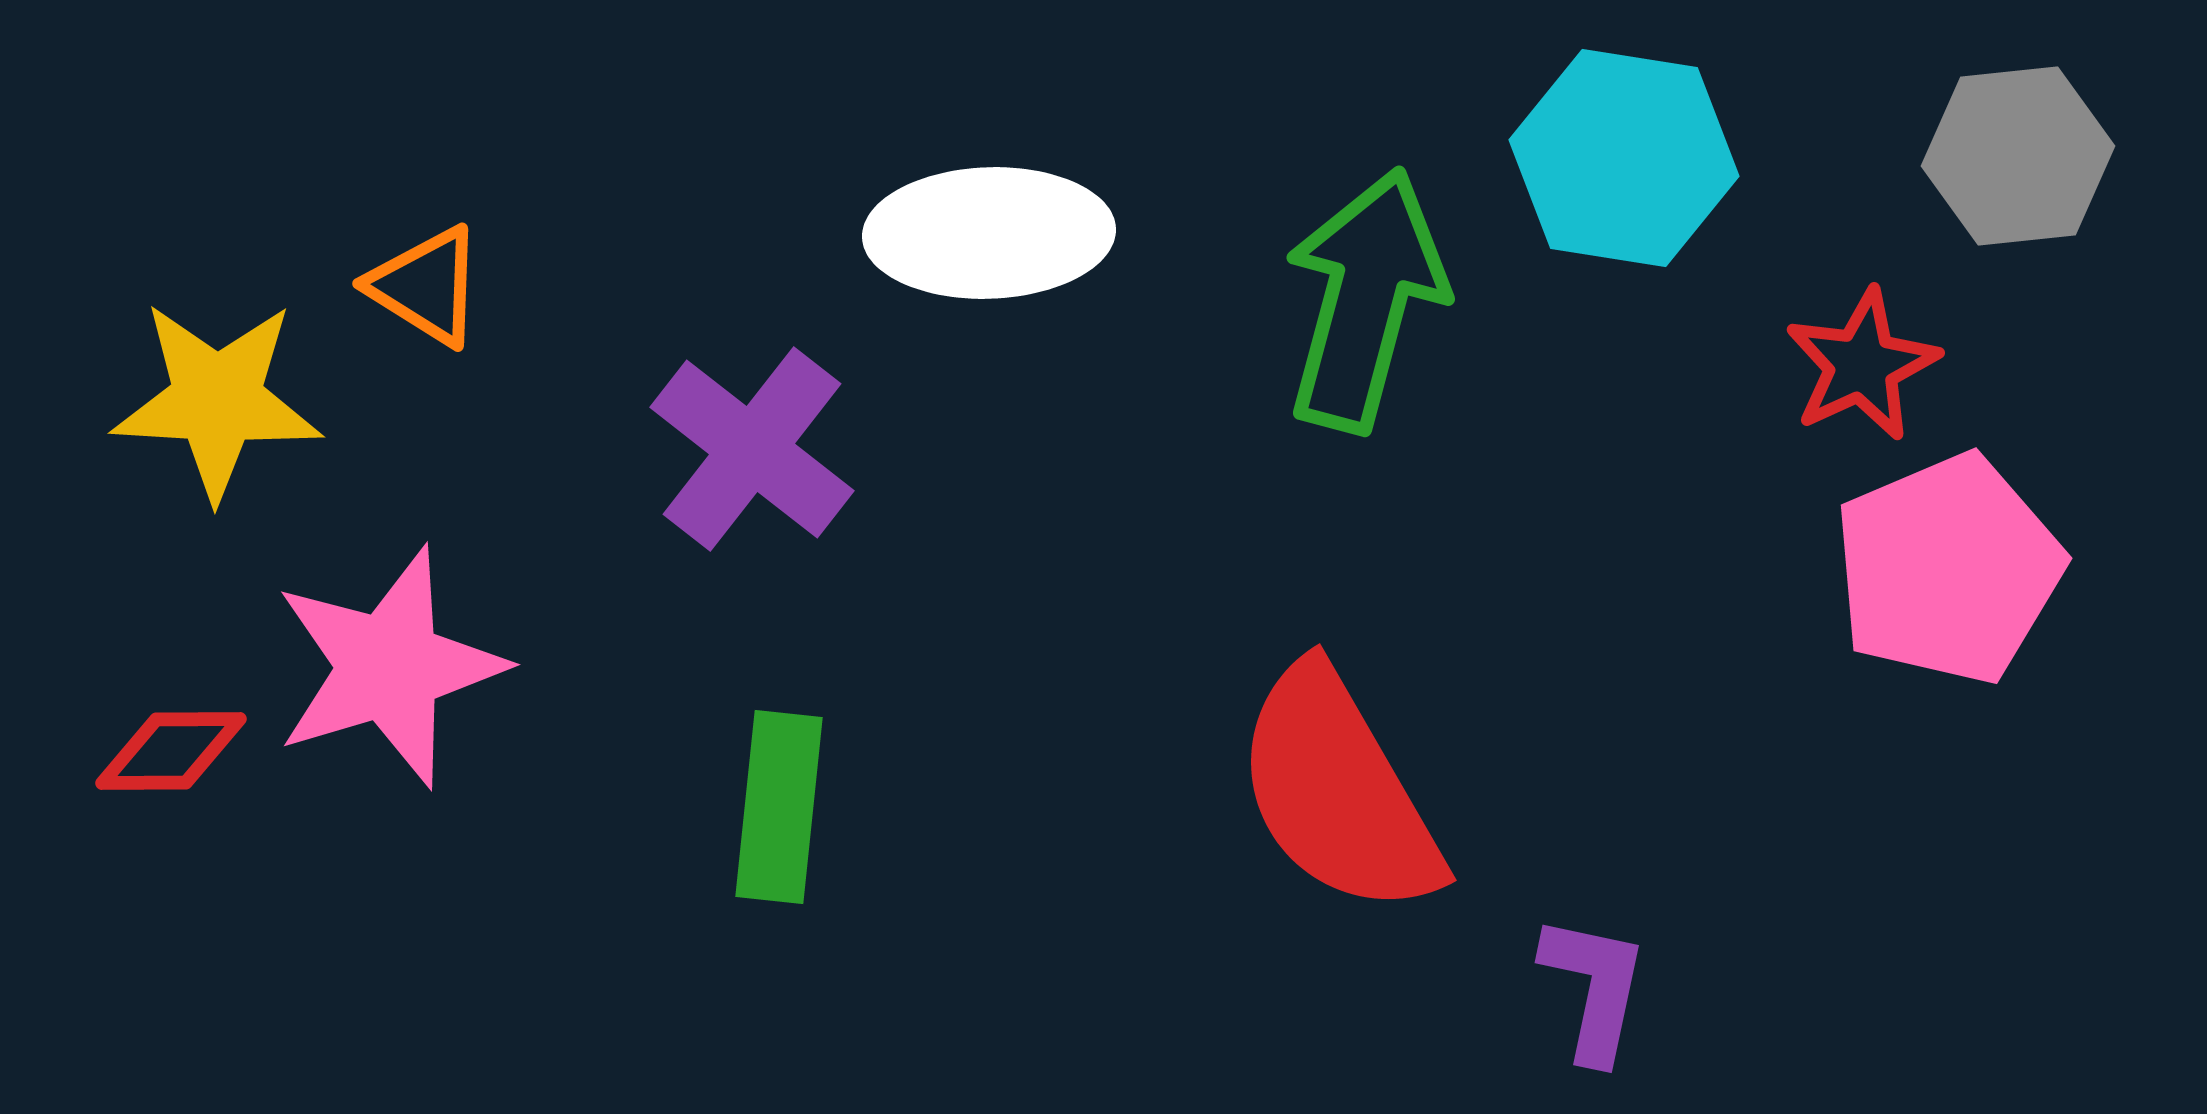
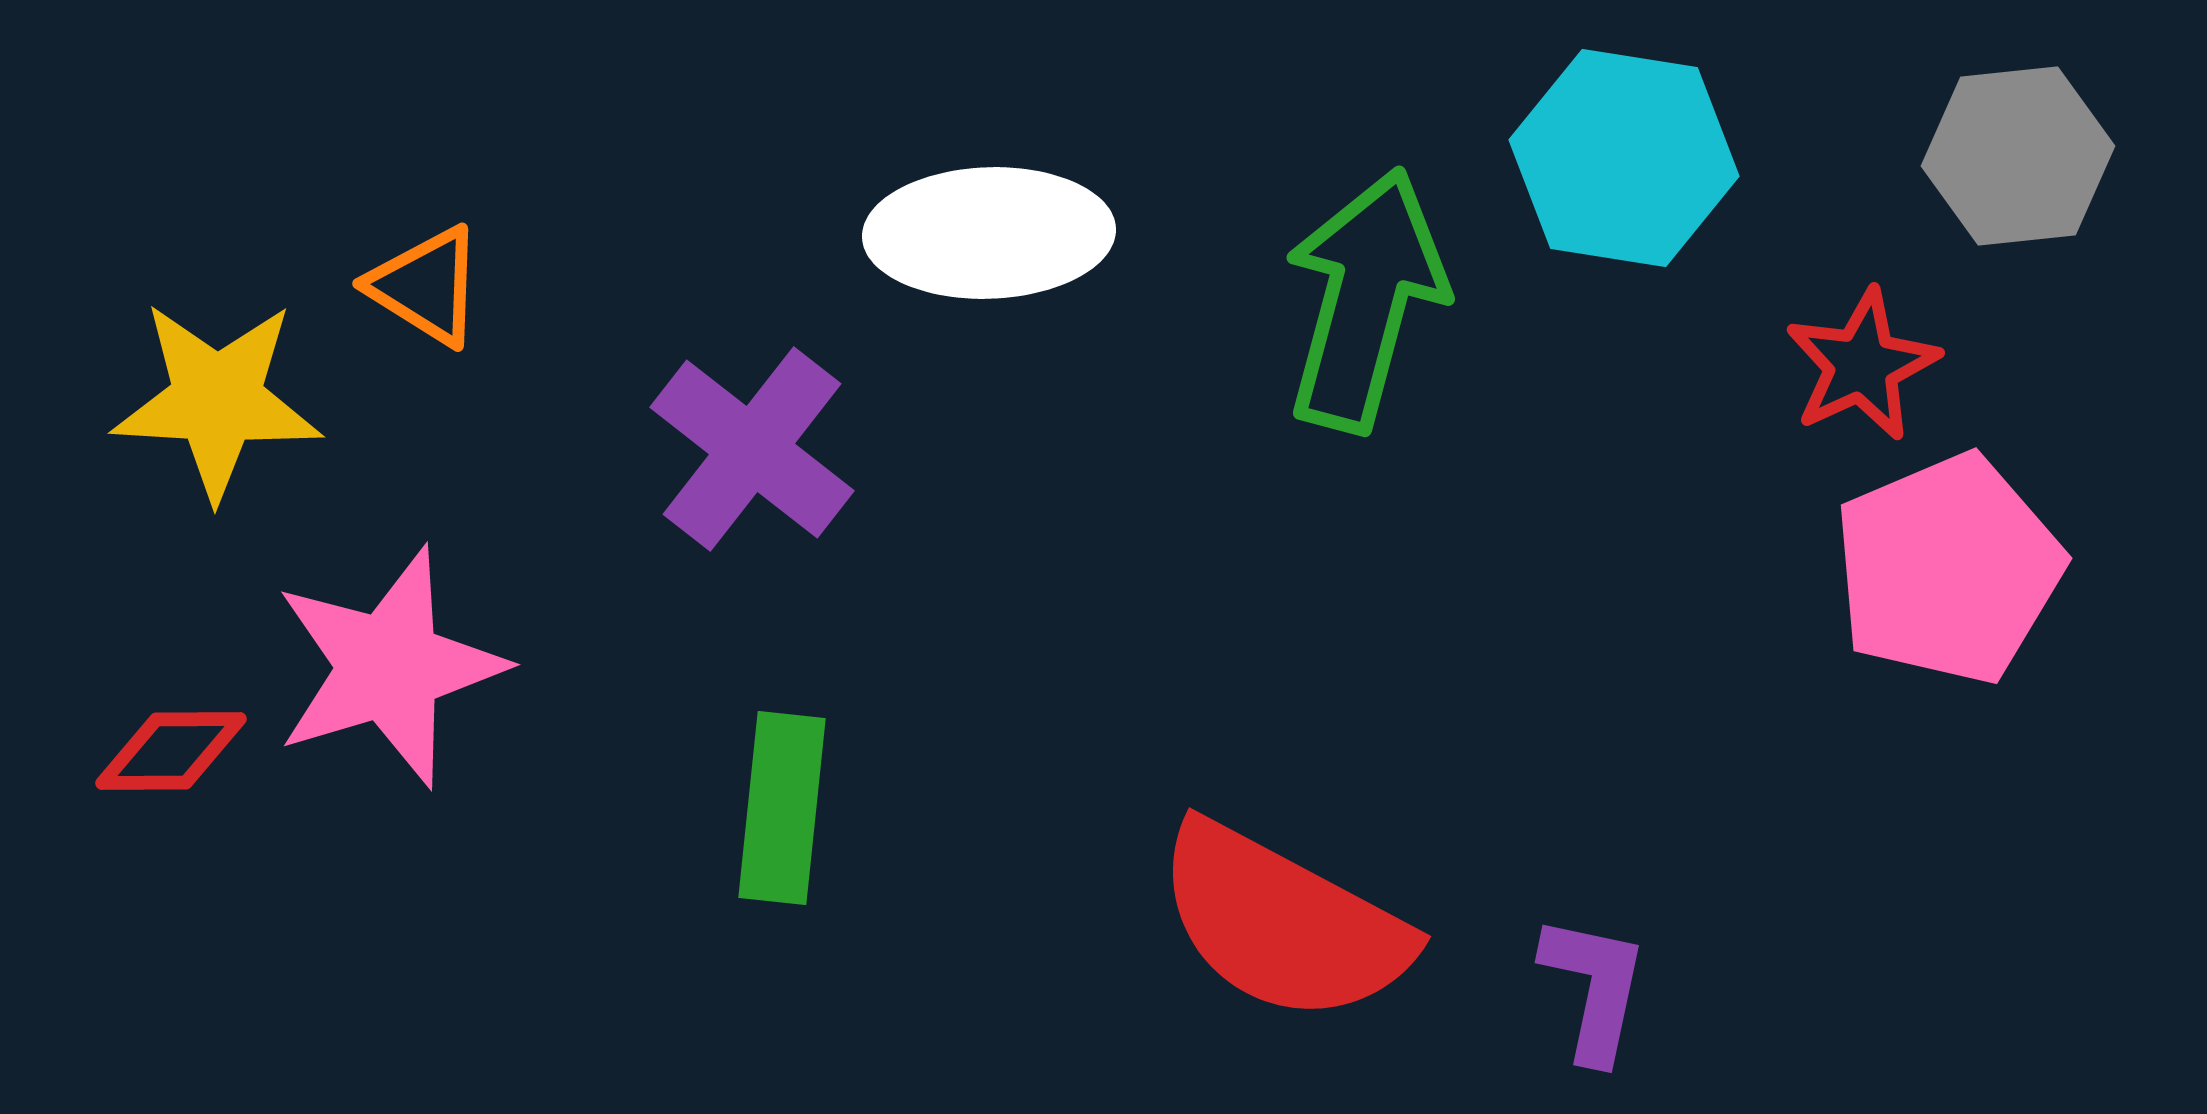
red semicircle: moved 55 px left, 132 px down; rotated 32 degrees counterclockwise
green rectangle: moved 3 px right, 1 px down
